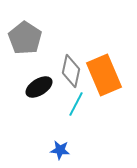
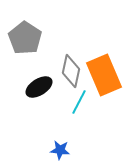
cyan line: moved 3 px right, 2 px up
